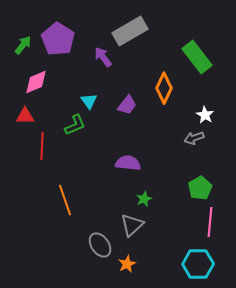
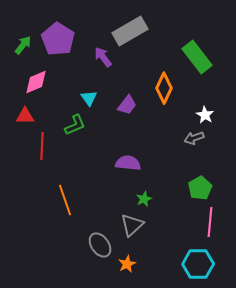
cyan triangle: moved 3 px up
